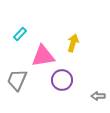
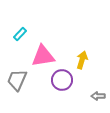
yellow arrow: moved 9 px right, 17 px down
